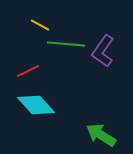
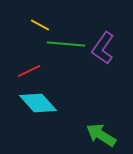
purple L-shape: moved 3 px up
red line: moved 1 px right
cyan diamond: moved 2 px right, 2 px up
